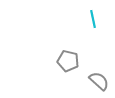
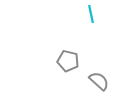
cyan line: moved 2 px left, 5 px up
